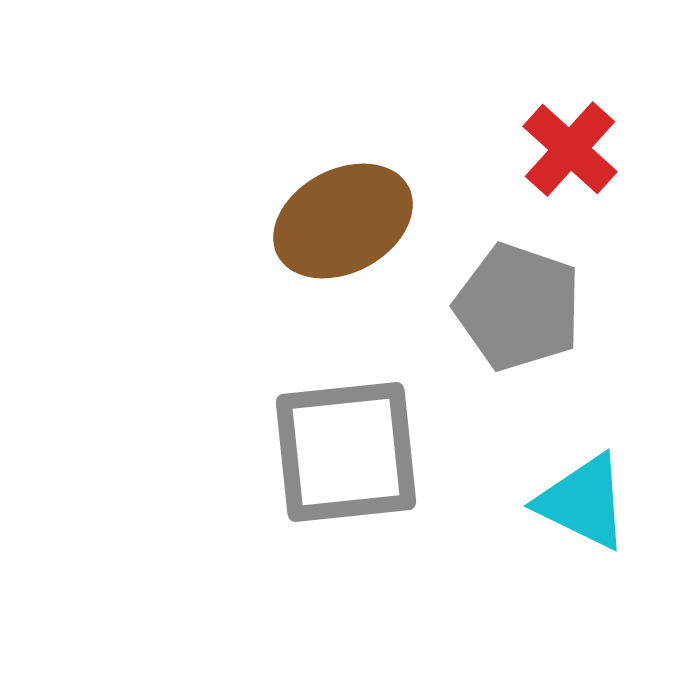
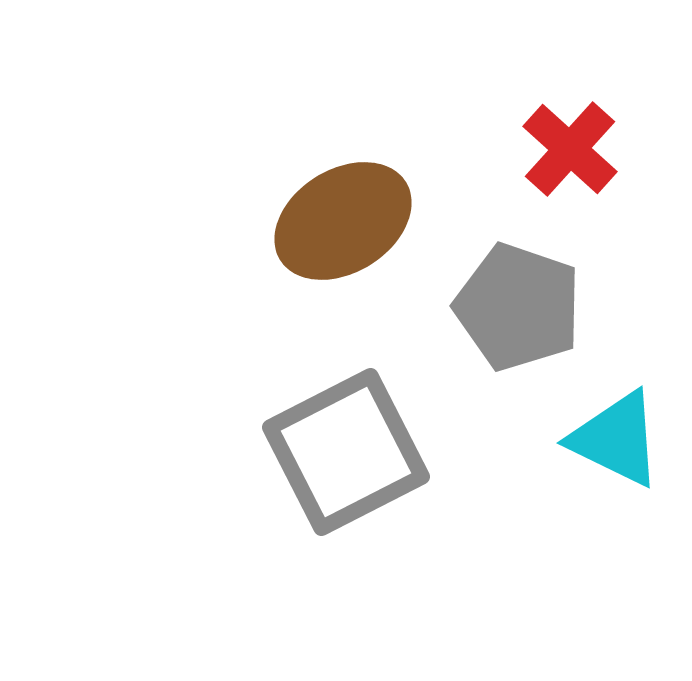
brown ellipse: rotated 4 degrees counterclockwise
gray square: rotated 21 degrees counterclockwise
cyan triangle: moved 33 px right, 63 px up
